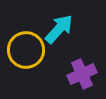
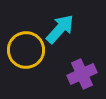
cyan arrow: moved 1 px right
